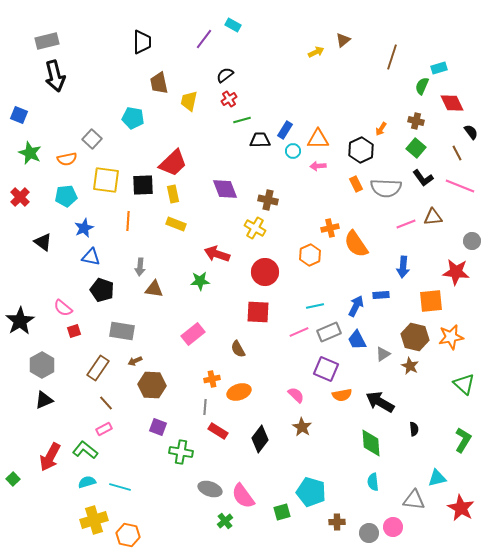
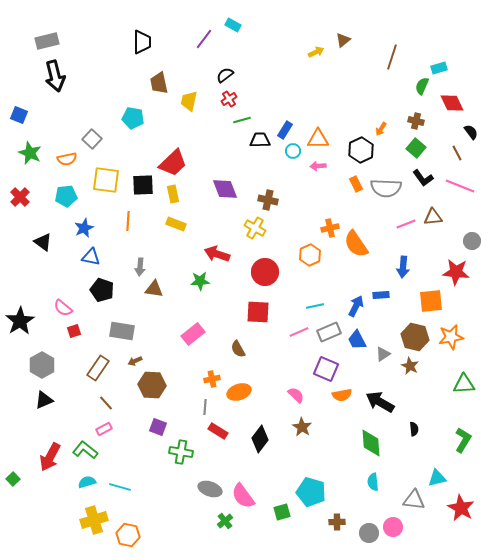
green triangle at (464, 384): rotated 45 degrees counterclockwise
